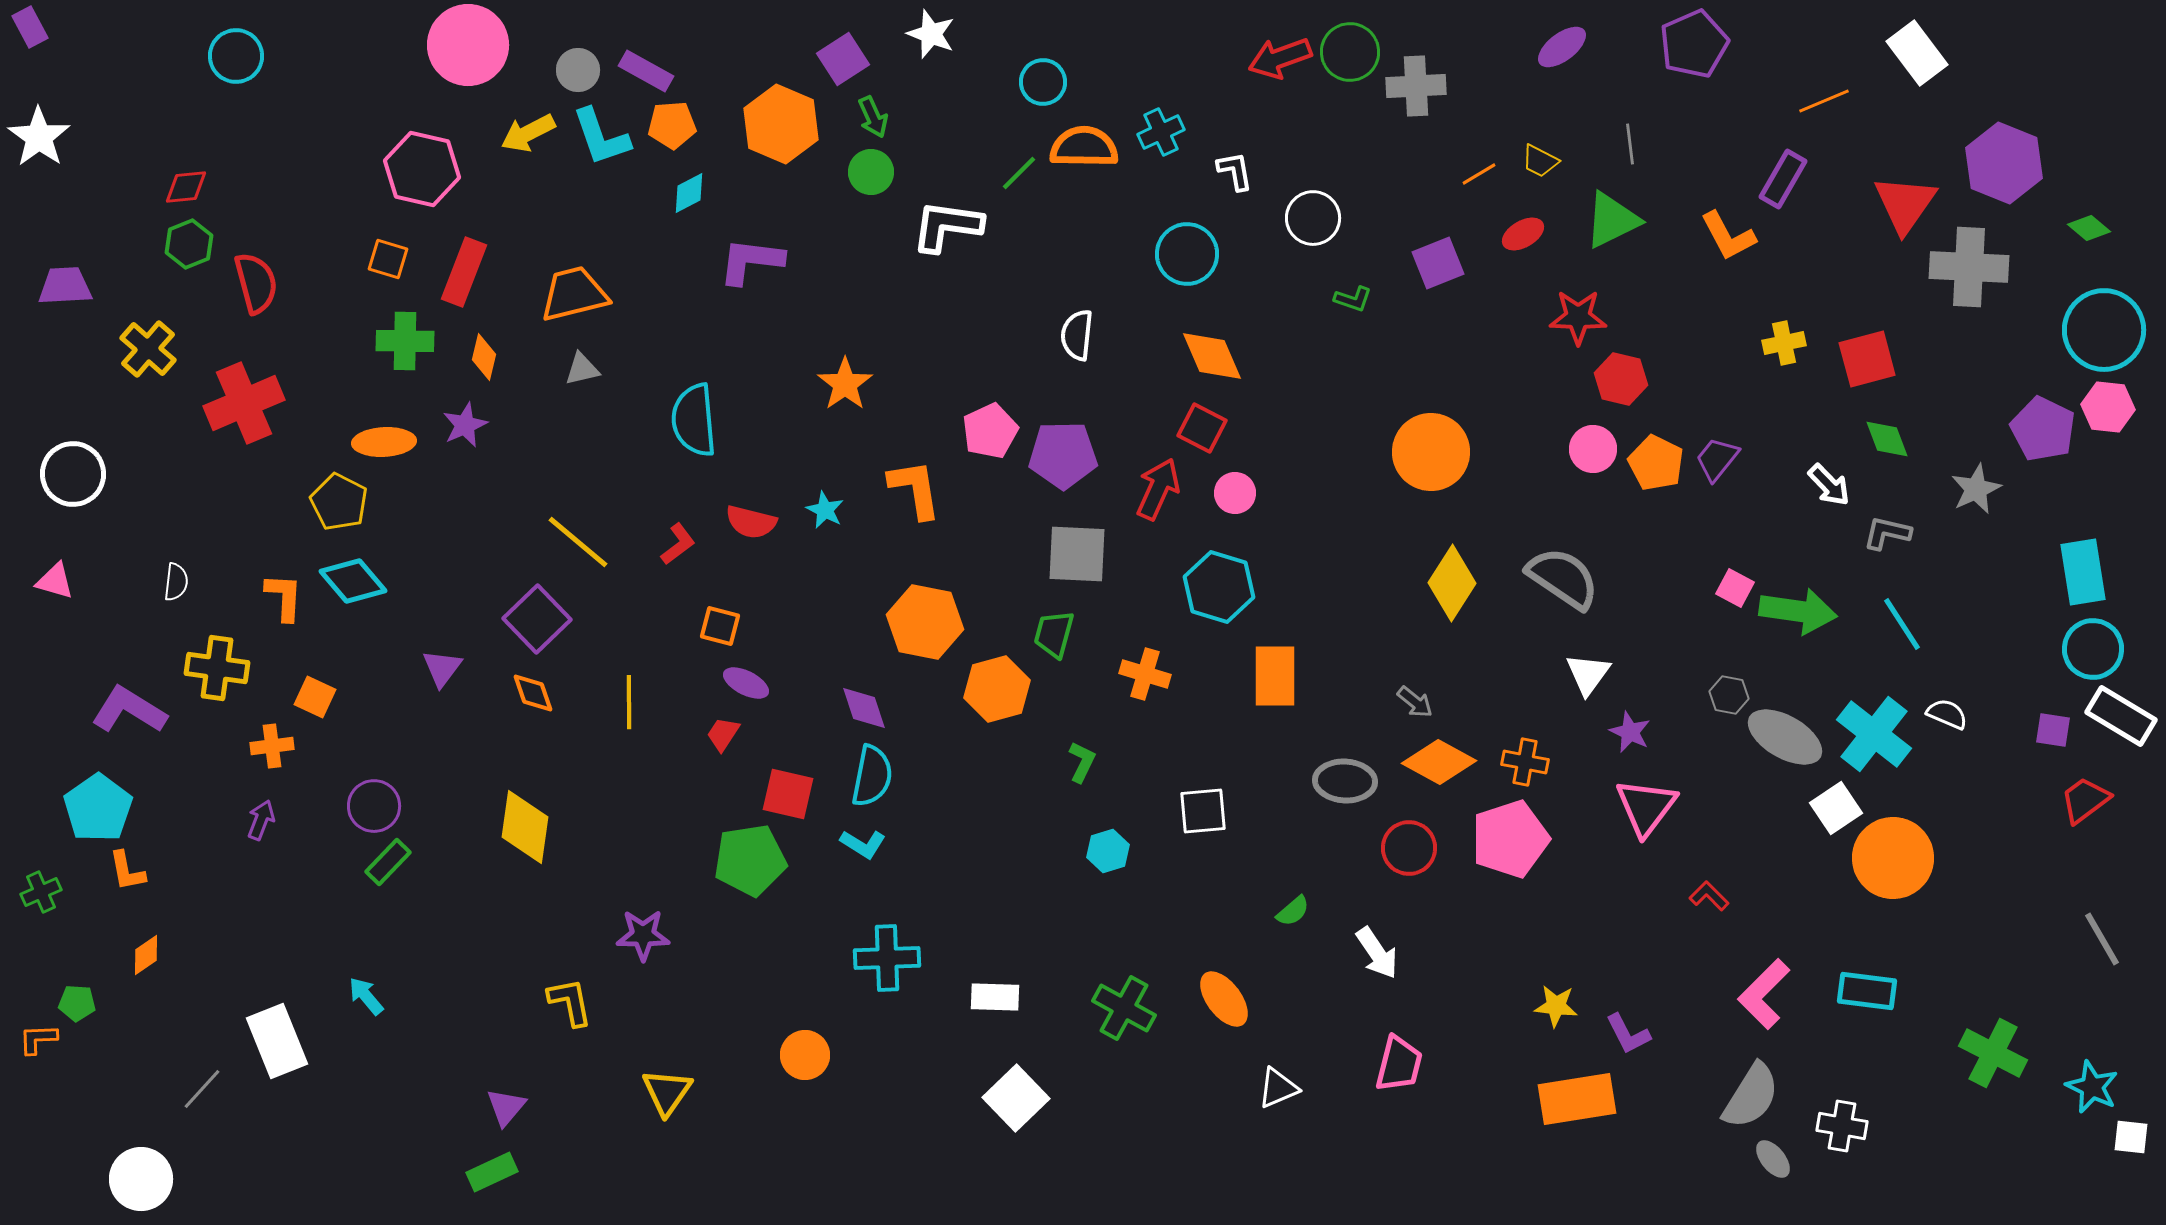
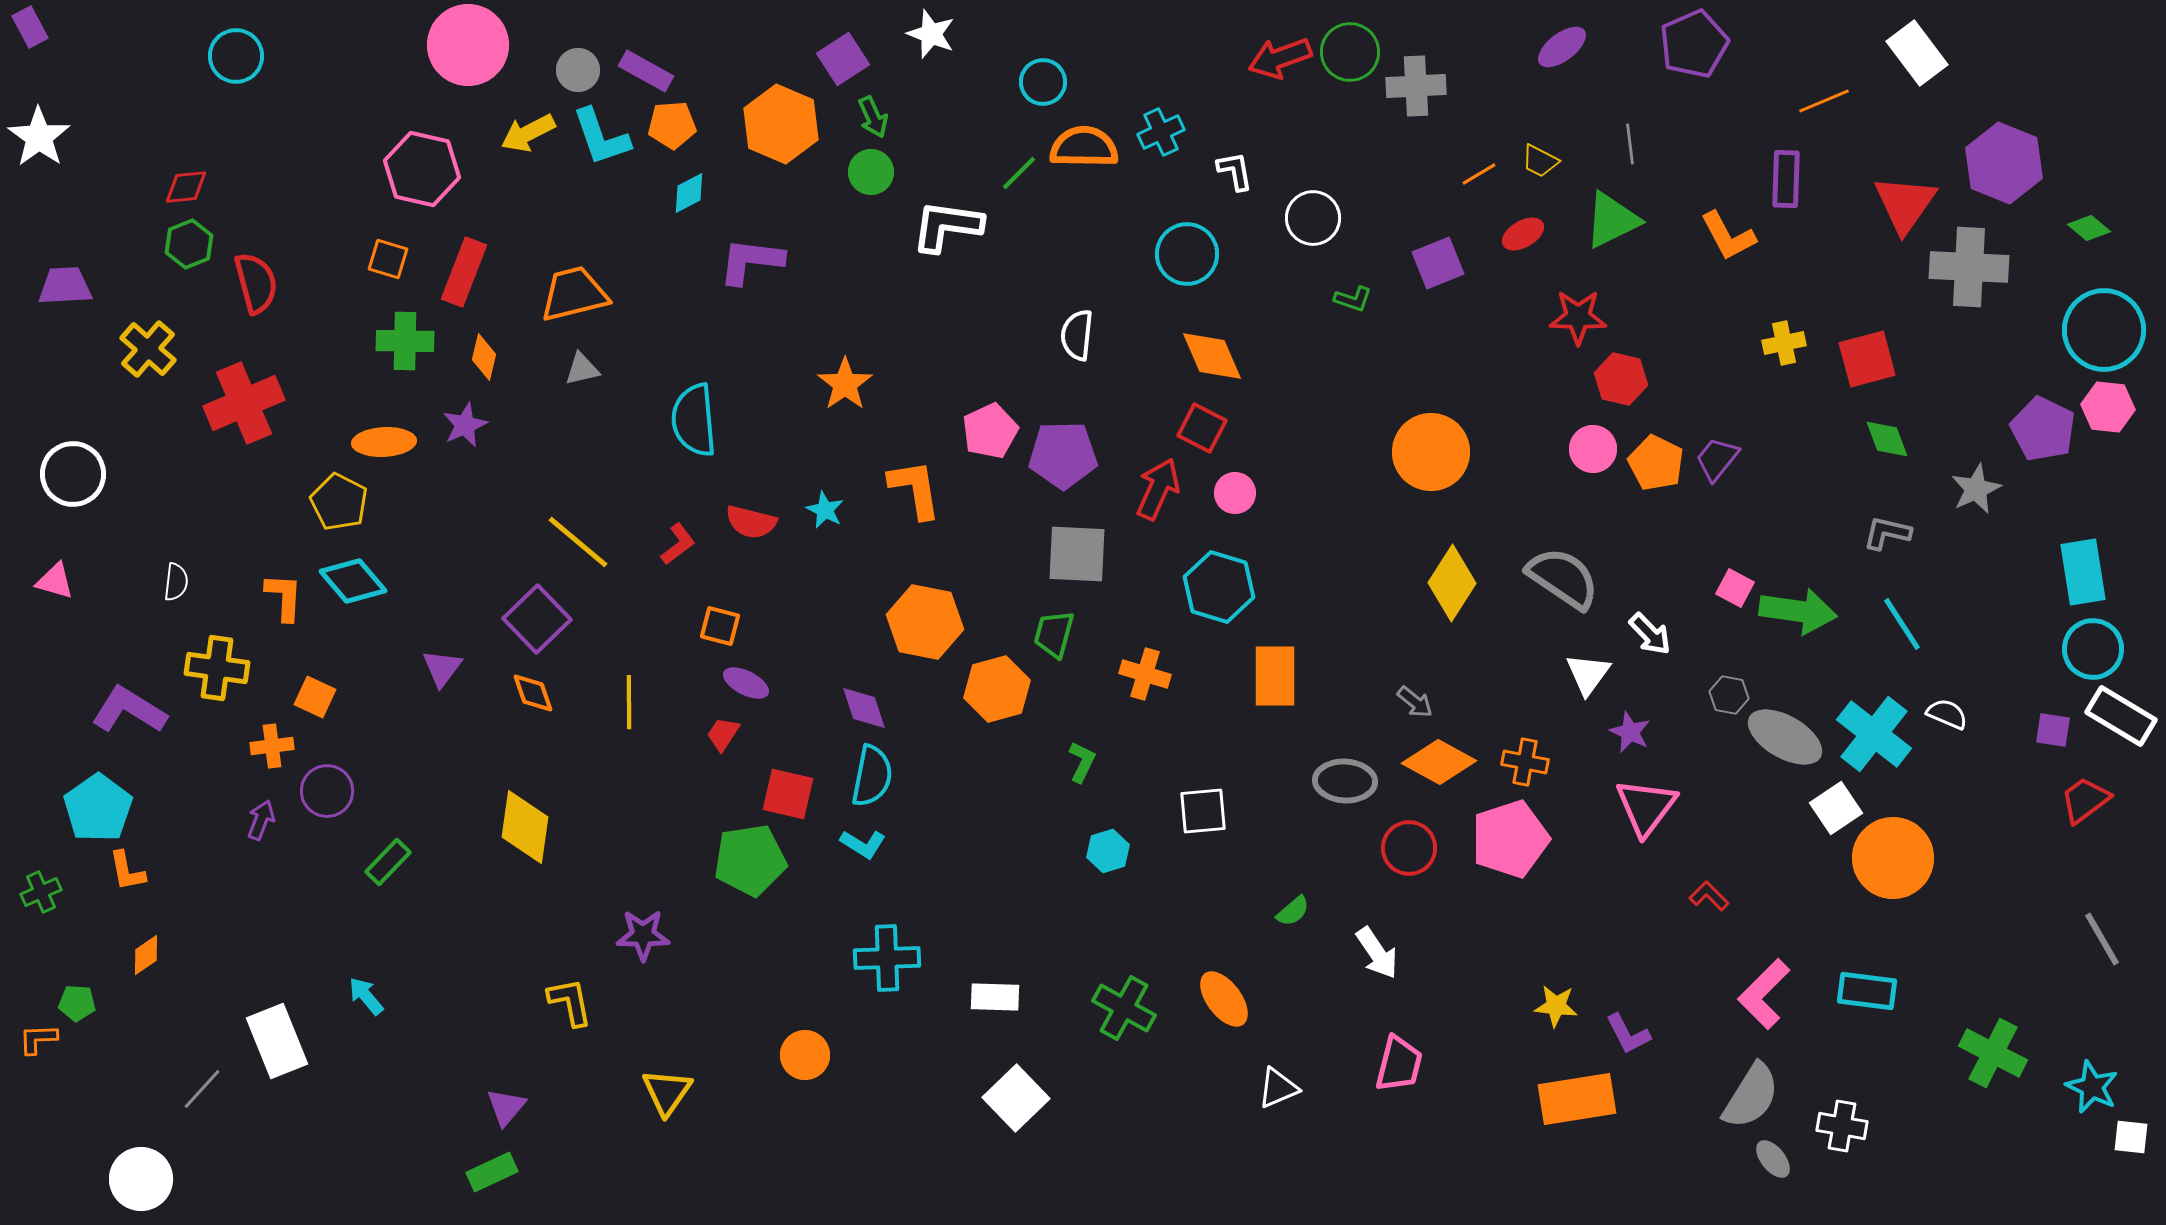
purple rectangle at (1783, 179): moved 3 px right; rotated 28 degrees counterclockwise
white arrow at (1829, 485): moved 179 px left, 149 px down
purple circle at (374, 806): moved 47 px left, 15 px up
